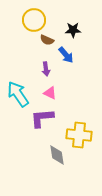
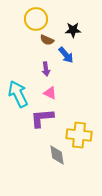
yellow circle: moved 2 px right, 1 px up
cyan arrow: rotated 8 degrees clockwise
